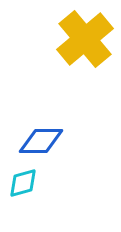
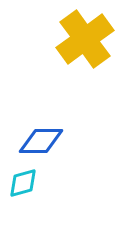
yellow cross: rotated 4 degrees clockwise
